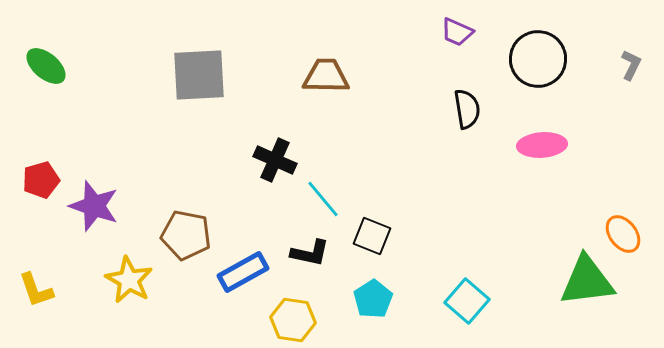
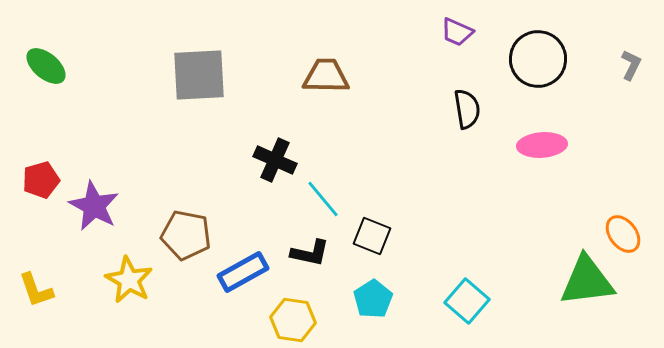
purple star: rotated 9 degrees clockwise
